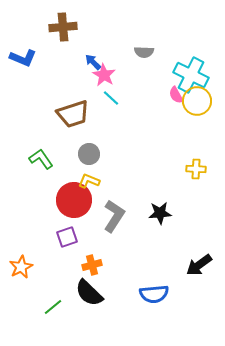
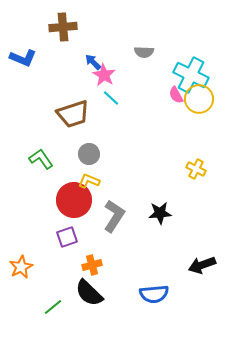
yellow circle: moved 2 px right, 2 px up
yellow cross: rotated 24 degrees clockwise
black arrow: moved 3 px right; rotated 16 degrees clockwise
